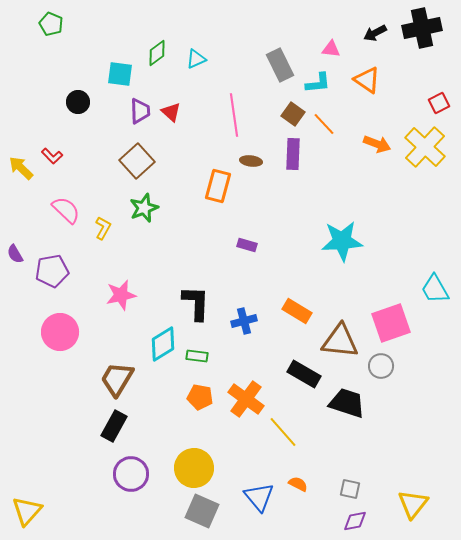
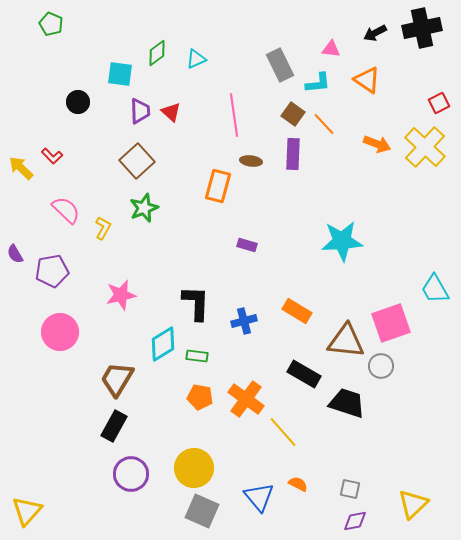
brown triangle at (340, 341): moved 6 px right
yellow triangle at (413, 504): rotated 8 degrees clockwise
